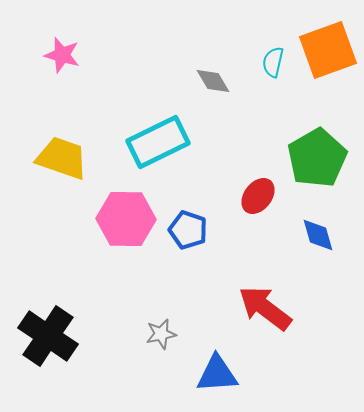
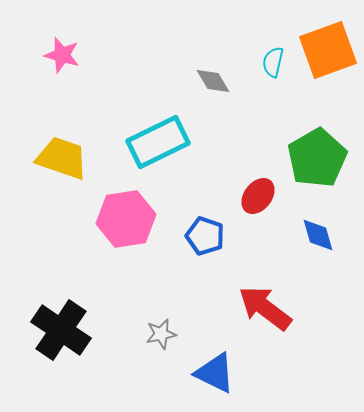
pink hexagon: rotated 10 degrees counterclockwise
blue pentagon: moved 17 px right, 6 px down
black cross: moved 13 px right, 6 px up
blue triangle: moved 2 px left, 1 px up; rotated 30 degrees clockwise
